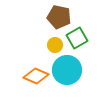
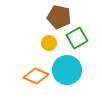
yellow circle: moved 6 px left, 2 px up
